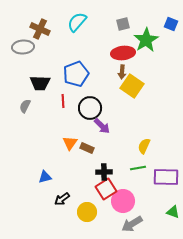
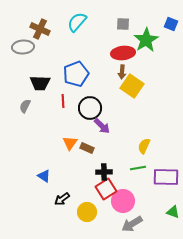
gray square: rotated 16 degrees clockwise
blue triangle: moved 1 px left, 1 px up; rotated 48 degrees clockwise
